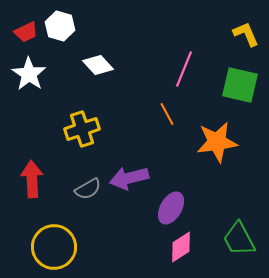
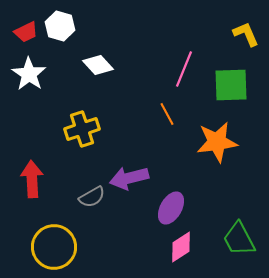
green square: moved 9 px left; rotated 15 degrees counterclockwise
gray semicircle: moved 4 px right, 8 px down
